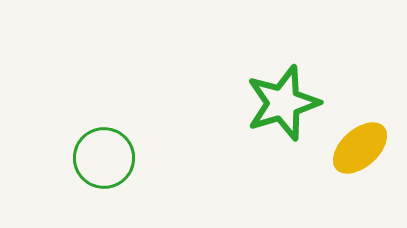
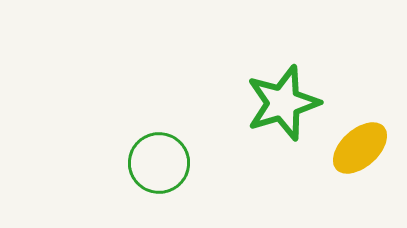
green circle: moved 55 px right, 5 px down
